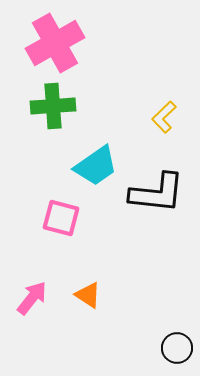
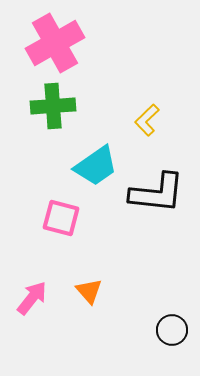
yellow L-shape: moved 17 px left, 3 px down
orange triangle: moved 1 px right, 4 px up; rotated 16 degrees clockwise
black circle: moved 5 px left, 18 px up
